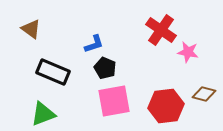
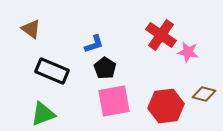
red cross: moved 5 px down
black pentagon: rotated 10 degrees clockwise
black rectangle: moved 1 px left, 1 px up
